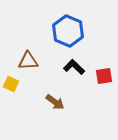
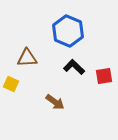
brown triangle: moved 1 px left, 3 px up
